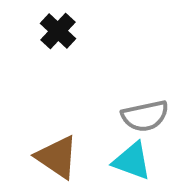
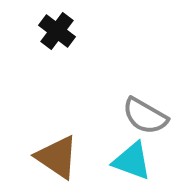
black cross: moved 1 px left; rotated 6 degrees counterclockwise
gray semicircle: rotated 42 degrees clockwise
